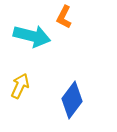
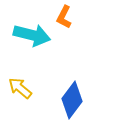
cyan arrow: moved 1 px up
yellow arrow: moved 2 px down; rotated 75 degrees counterclockwise
